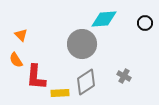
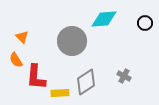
orange triangle: moved 1 px right, 2 px down
gray circle: moved 10 px left, 3 px up
